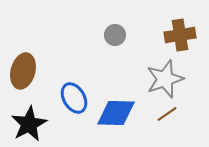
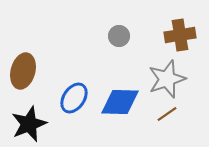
gray circle: moved 4 px right, 1 px down
gray star: moved 2 px right
blue ellipse: rotated 64 degrees clockwise
blue diamond: moved 4 px right, 11 px up
black star: rotated 6 degrees clockwise
